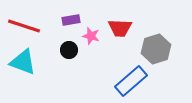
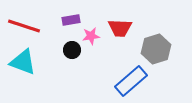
pink star: rotated 24 degrees counterclockwise
black circle: moved 3 px right
